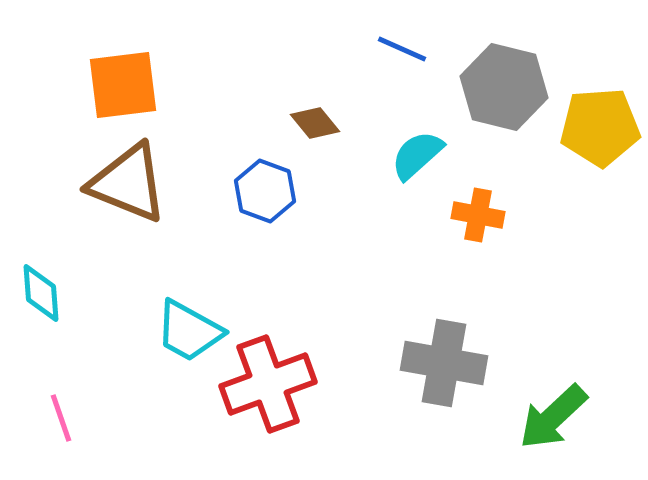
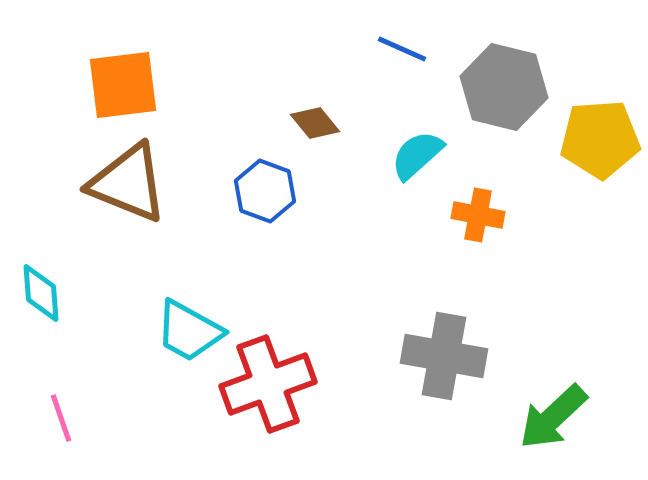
yellow pentagon: moved 12 px down
gray cross: moved 7 px up
